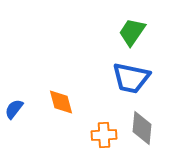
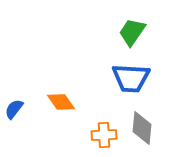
blue trapezoid: rotated 9 degrees counterclockwise
orange diamond: rotated 20 degrees counterclockwise
